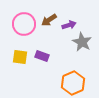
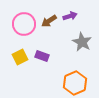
brown arrow: moved 1 px down
purple arrow: moved 1 px right, 9 px up
yellow square: rotated 35 degrees counterclockwise
orange hexagon: moved 2 px right
